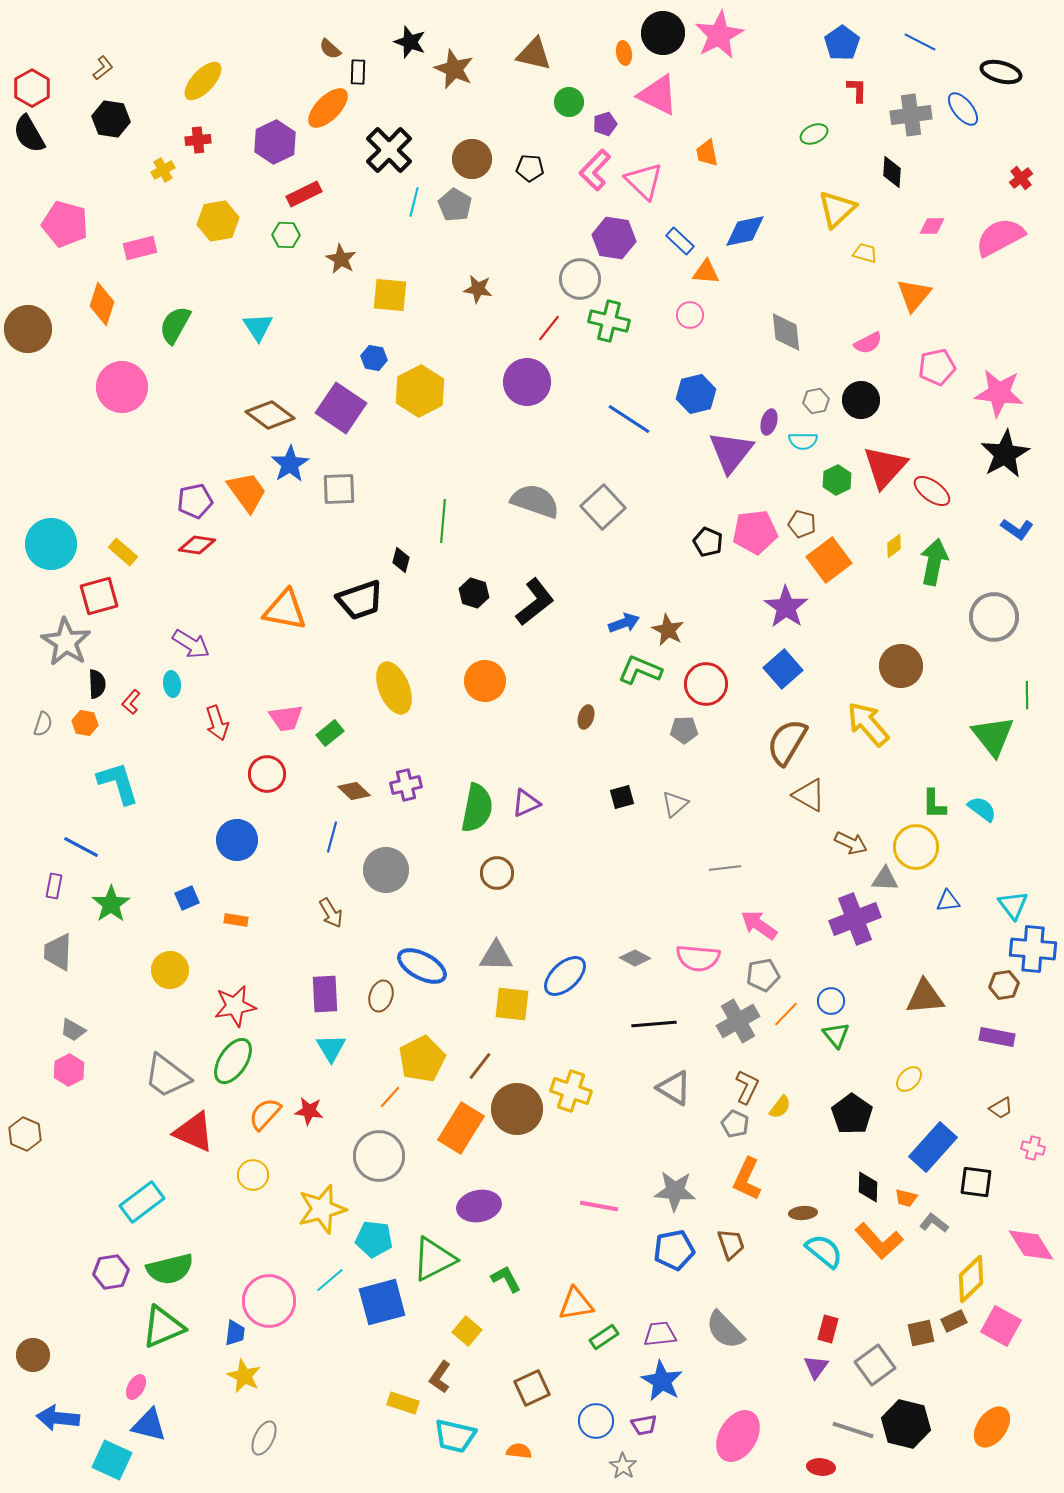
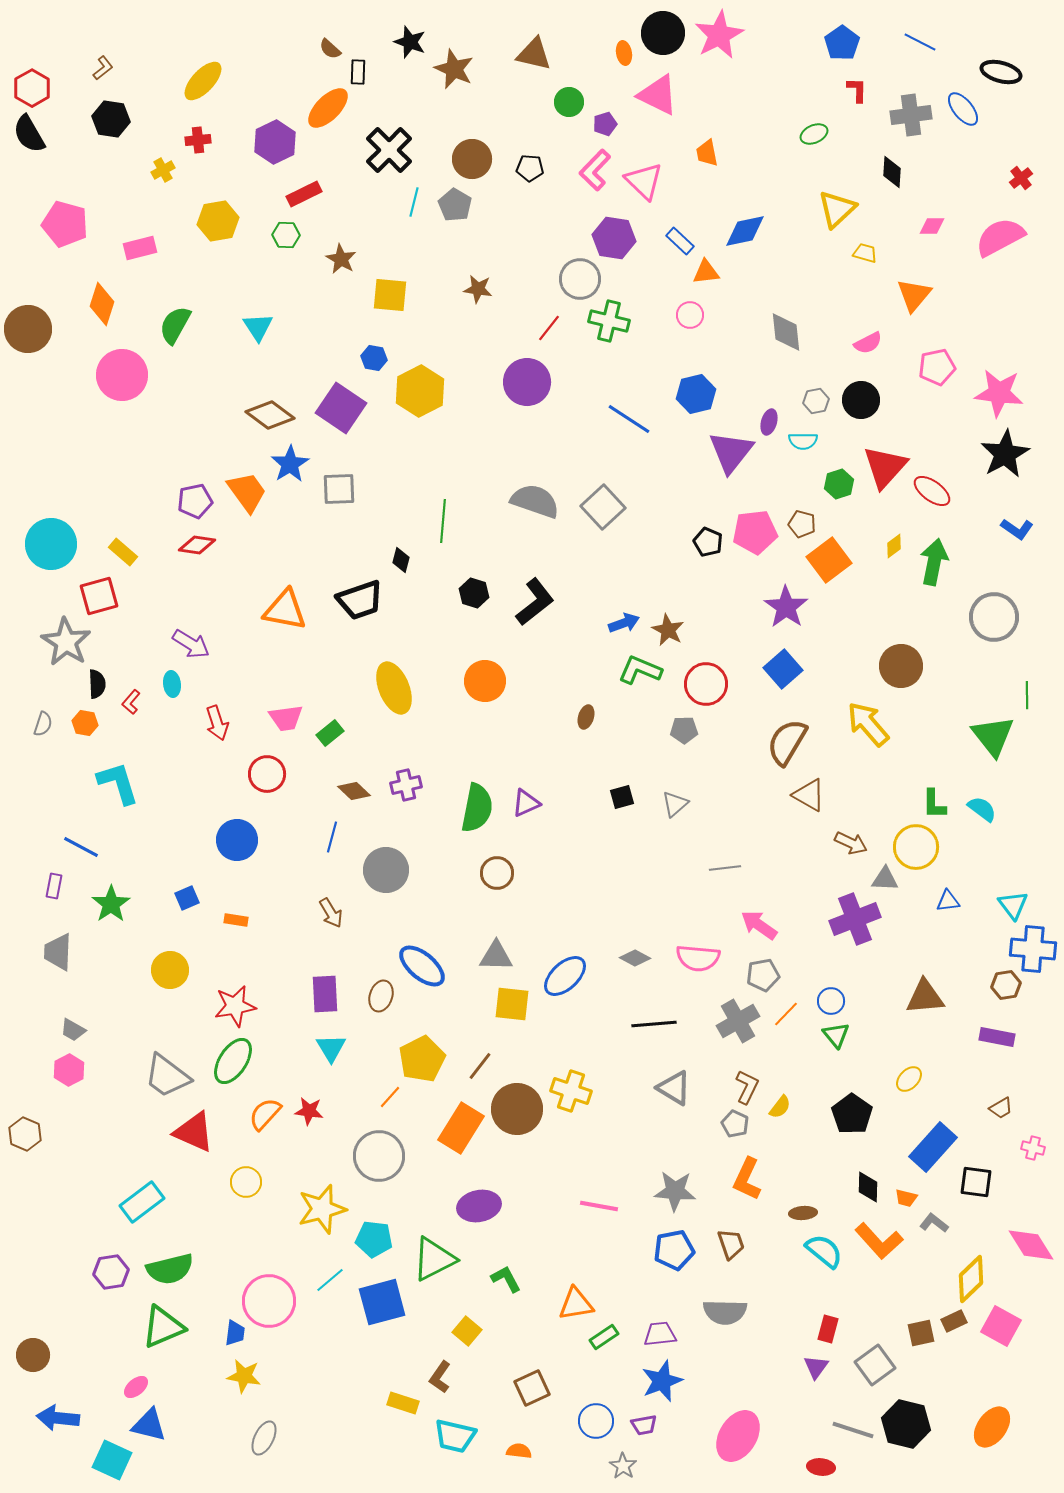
orange triangle at (706, 272): rotated 12 degrees counterclockwise
pink circle at (122, 387): moved 12 px up
green hexagon at (837, 480): moved 2 px right, 4 px down; rotated 8 degrees clockwise
blue ellipse at (422, 966): rotated 12 degrees clockwise
brown hexagon at (1004, 985): moved 2 px right
yellow circle at (253, 1175): moved 7 px left, 7 px down
gray semicircle at (725, 1330): moved 18 px up; rotated 45 degrees counterclockwise
yellow star at (244, 1376): rotated 16 degrees counterclockwise
blue star at (662, 1381): rotated 21 degrees clockwise
pink ellipse at (136, 1387): rotated 20 degrees clockwise
